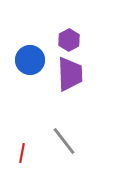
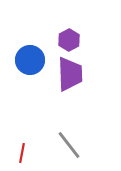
gray line: moved 5 px right, 4 px down
